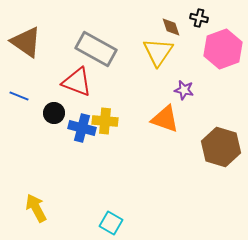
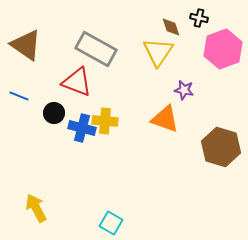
brown triangle: moved 3 px down
